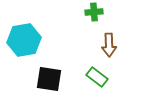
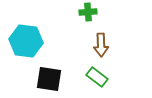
green cross: moved 6 px left
cyan hexagon: moved 2 px right, 1 px down; rotated 16 degrees clockwise
brown arrow: moved 8 px left
